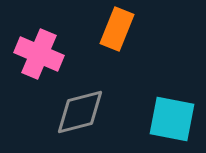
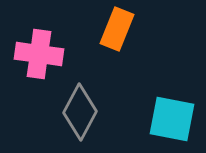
pink cross: rotated 15 degrees counterclockwise
gray diamond: rotated 48 degrees counterclockwise
